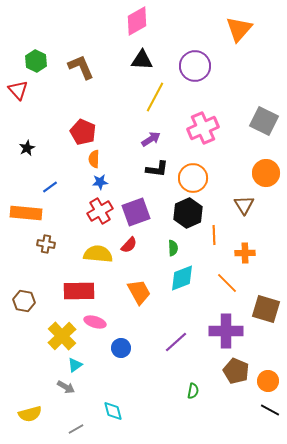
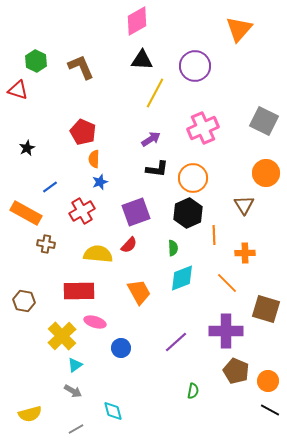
red triangle at (18, 90): rotated 30 degrees counterclockwise
yellow line at (155, 97): moved 4 px up
blue star at (100, 182): rotated 14 degrees counterclockwise
red cross at (100, 211): moved 18 px left
orange rectangle at (26, 213): rotated 24 degrees clockwise
gray arrow at (66, 387): moved 7 px right, 4 px down
